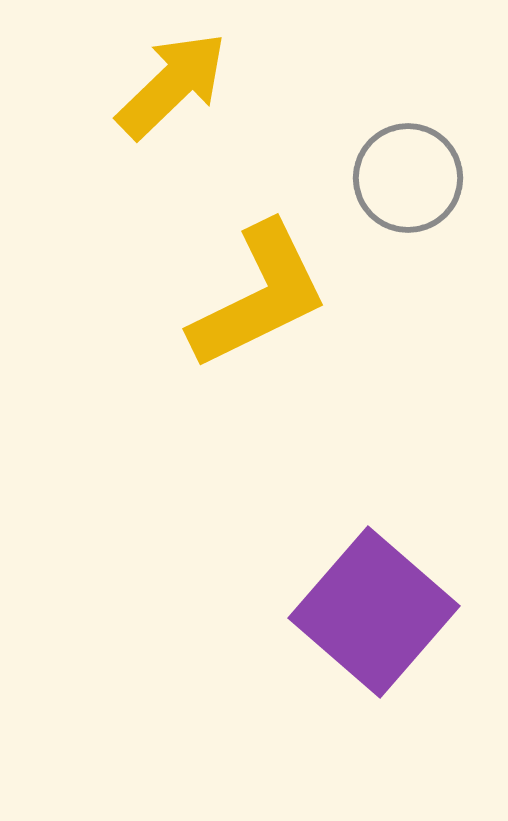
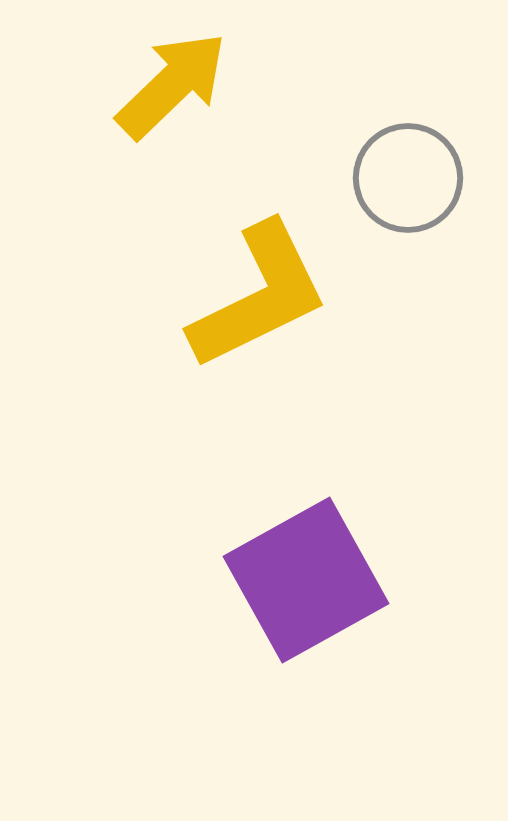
purple square: moved 68 px left, 32 px up; rotated 20 degrees clockwise
